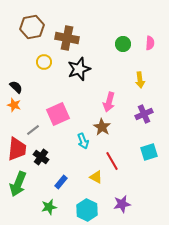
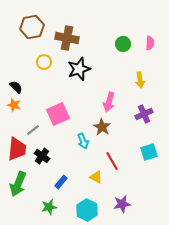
black cross: moved 1 px right, 1 px up
